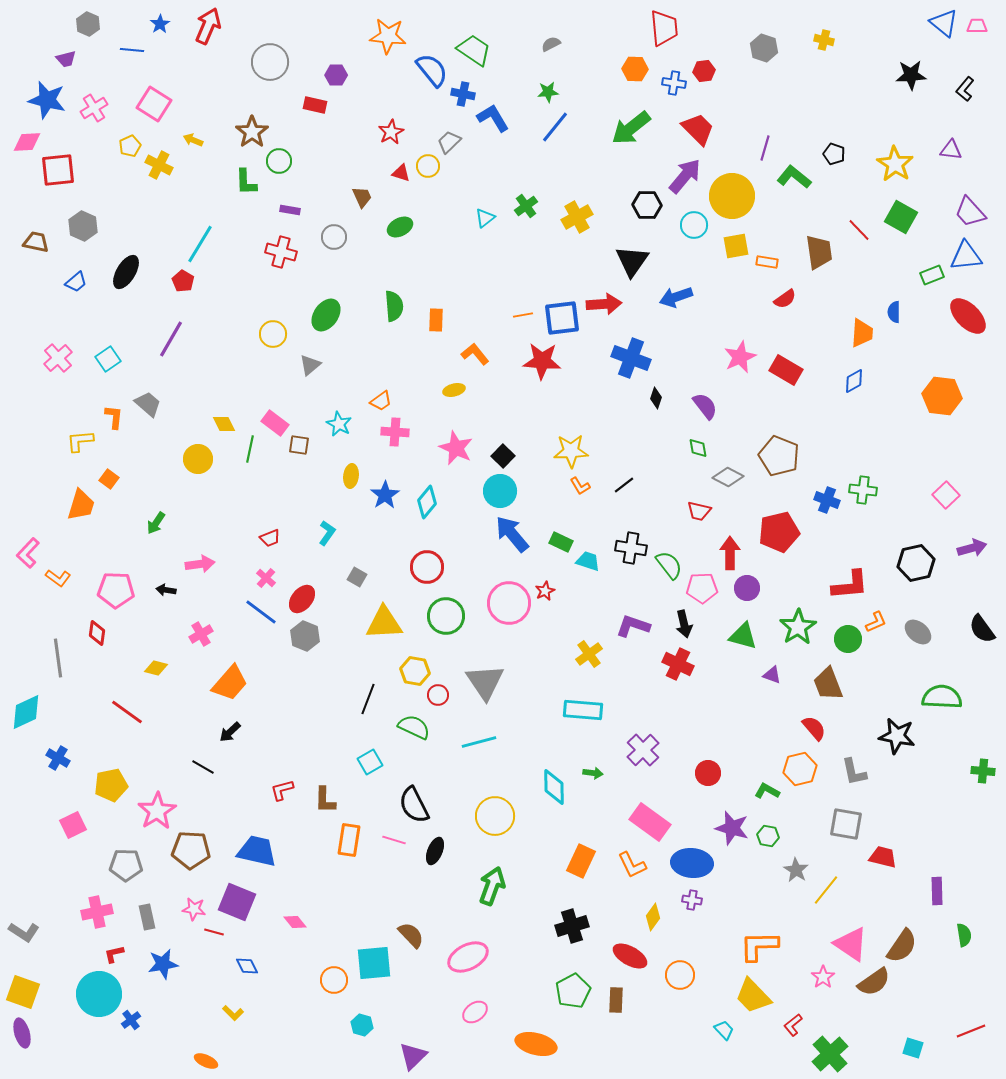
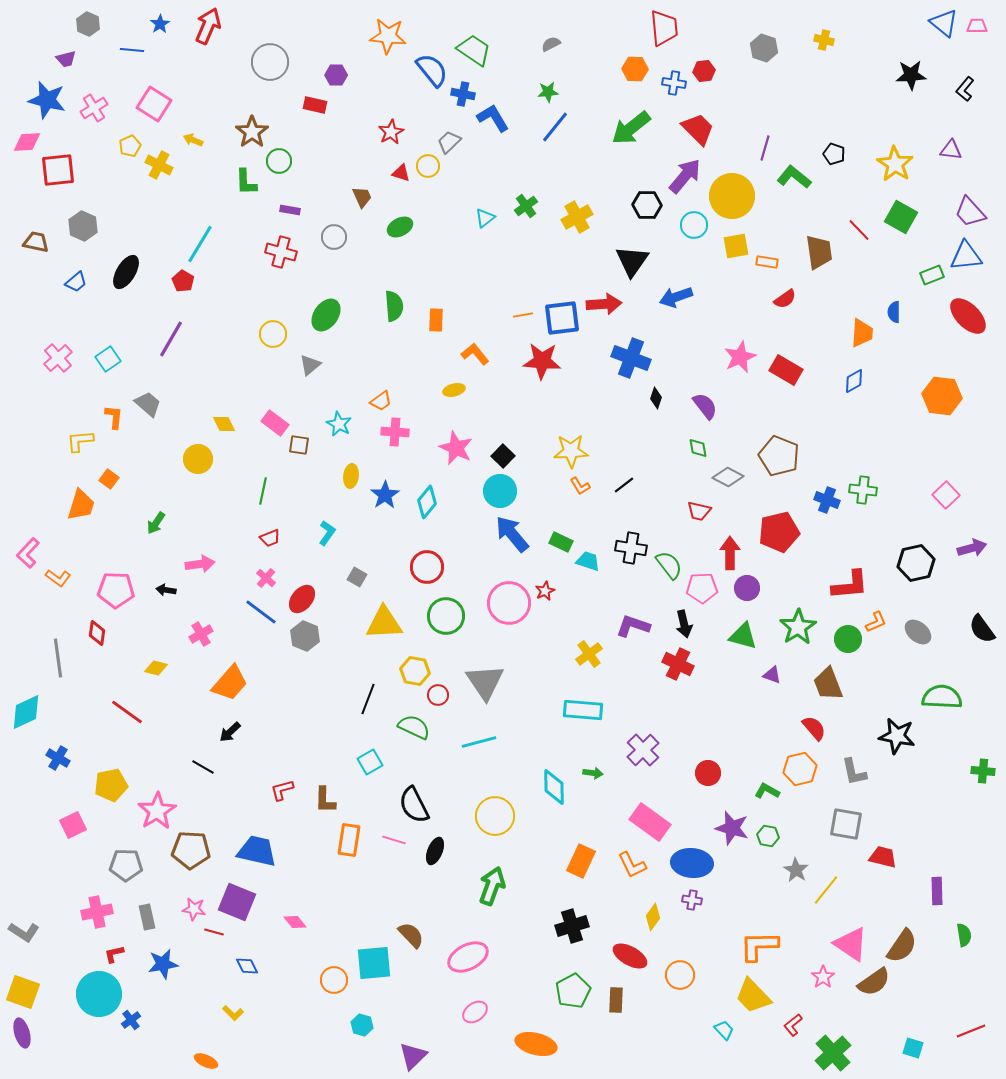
green line at (250, 449): moved 13 px right, 42 px down
green cross at (830, 1054): moved 3 px right, 1 px up
